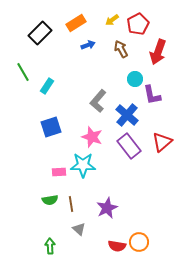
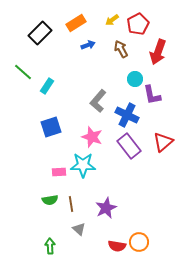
green line: rotated 18 degrees counterclockwise
blue cross: rotated 15 degrees counterclockwise
red triangle: moved 1 px right
purple star: moved 1 px left
